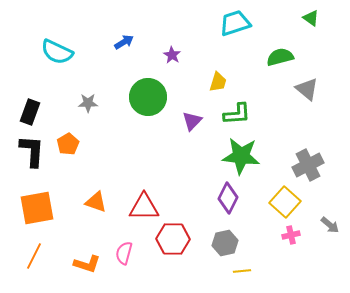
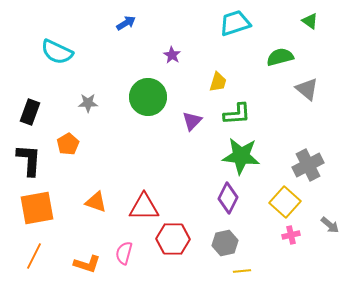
green triangle: moved 1 px left, 3 px down
blue arrow: moved 2 px right, 19 px up
black L-shape: moved 3 px left, 9 px down
